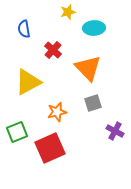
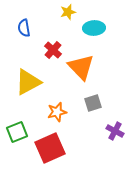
blue semicircle: moved 1 px up
orange triangle: moved 7 px left, 1 px up
